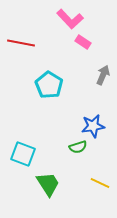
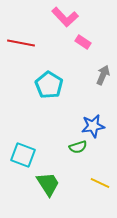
pink L-shape: moved 5 px left, 2 px up
cyan square: moved 1 px down
